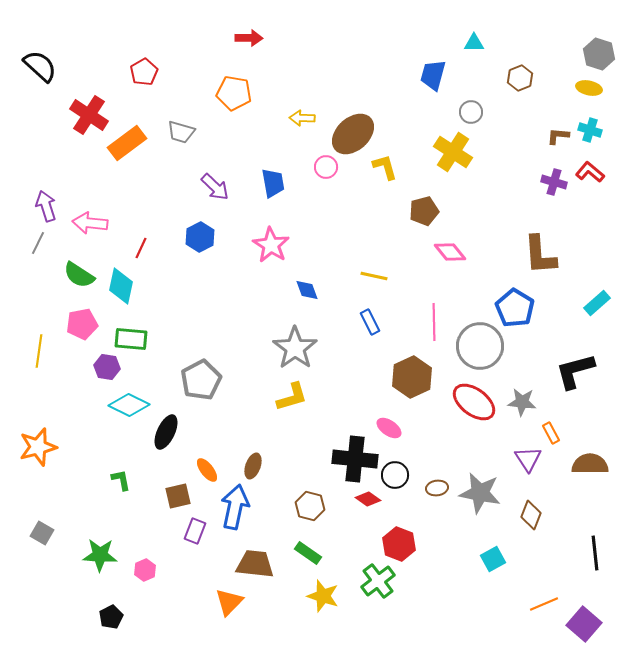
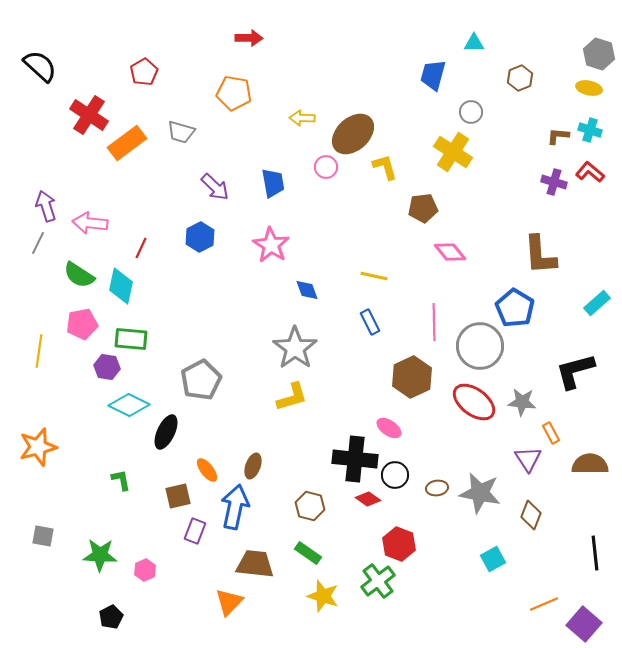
brown pentagon at (424, 211): moved 1 px left, 3 px up; rotated 8 degrees clockwise
gray square at (42, 533): moved 1 px right, 3 px down; rotated 20 degrees counterclockwise
